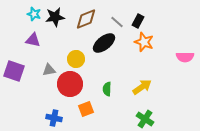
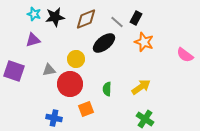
black rectangle: moved 2 px left, 3 px up
purple triangle: rotated 28 degrees counterclockwise
pink semicircle: moved 2 px up; rotated 36 degrees clockwise
yellow arrow: moved 1 px left
